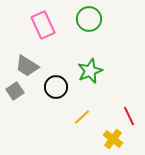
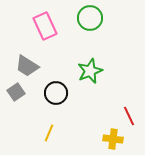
green circle: moved 1 px right, 1 px up
pink rectangle: moved 2 px right, 1 px down
black circle: moved 6 px down
gray square: moved 1 px right, 1 px down
yellow line: moved 33 px left, 16 px down; rotated 24 degrees counterclockwise
yellow cross: rotated 30 degrees counterclockwise
